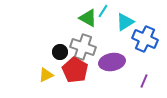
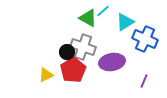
cyan line: rotated 16 degrees clockwise
black circle: moved 7 px right
red pentagon: moved 2 px left; rotated 10 degrees clockwise
